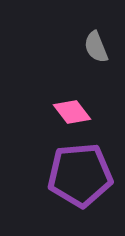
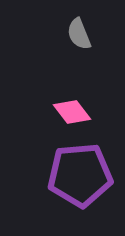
gray semicircle: moved 17 px left, 13 px up
